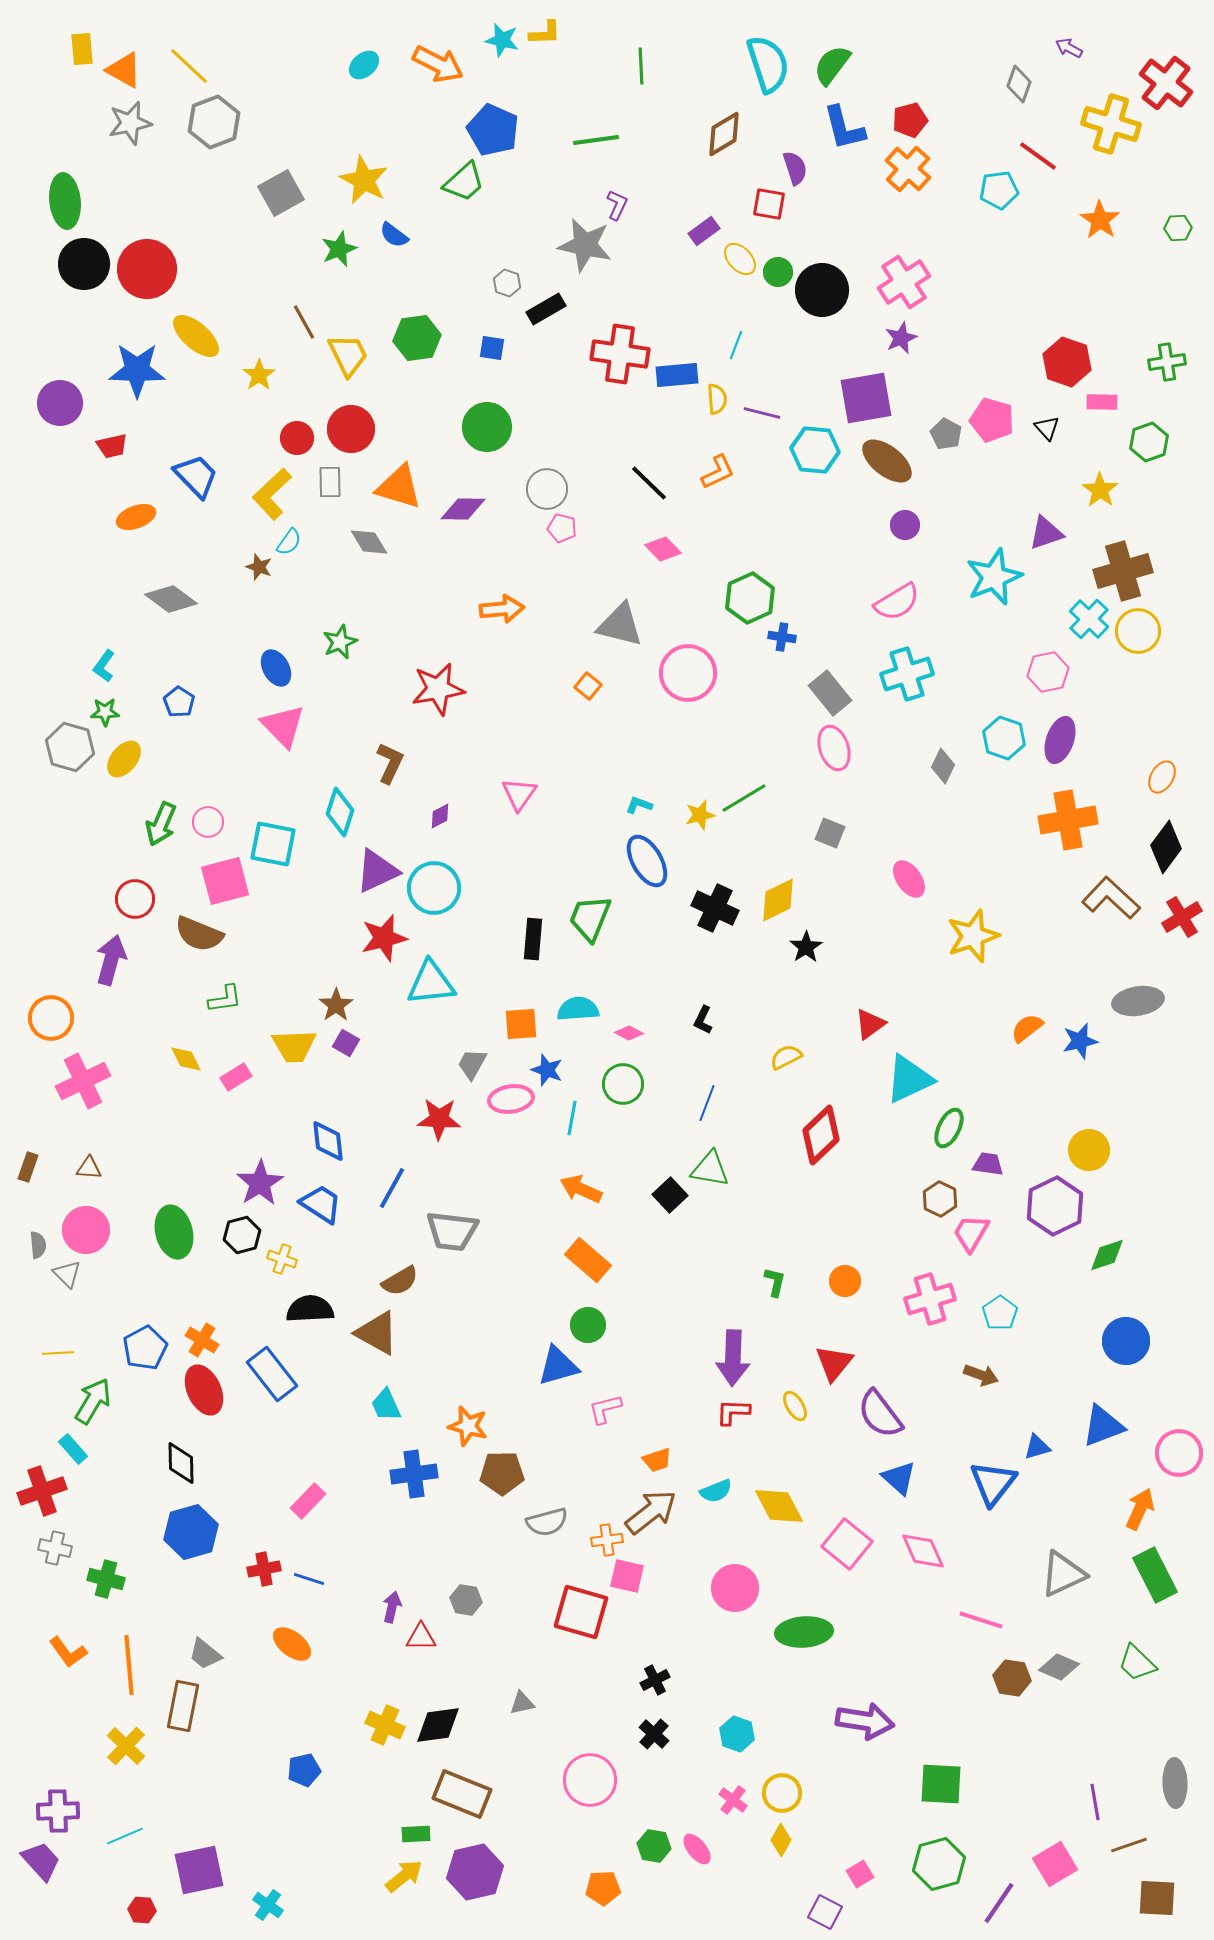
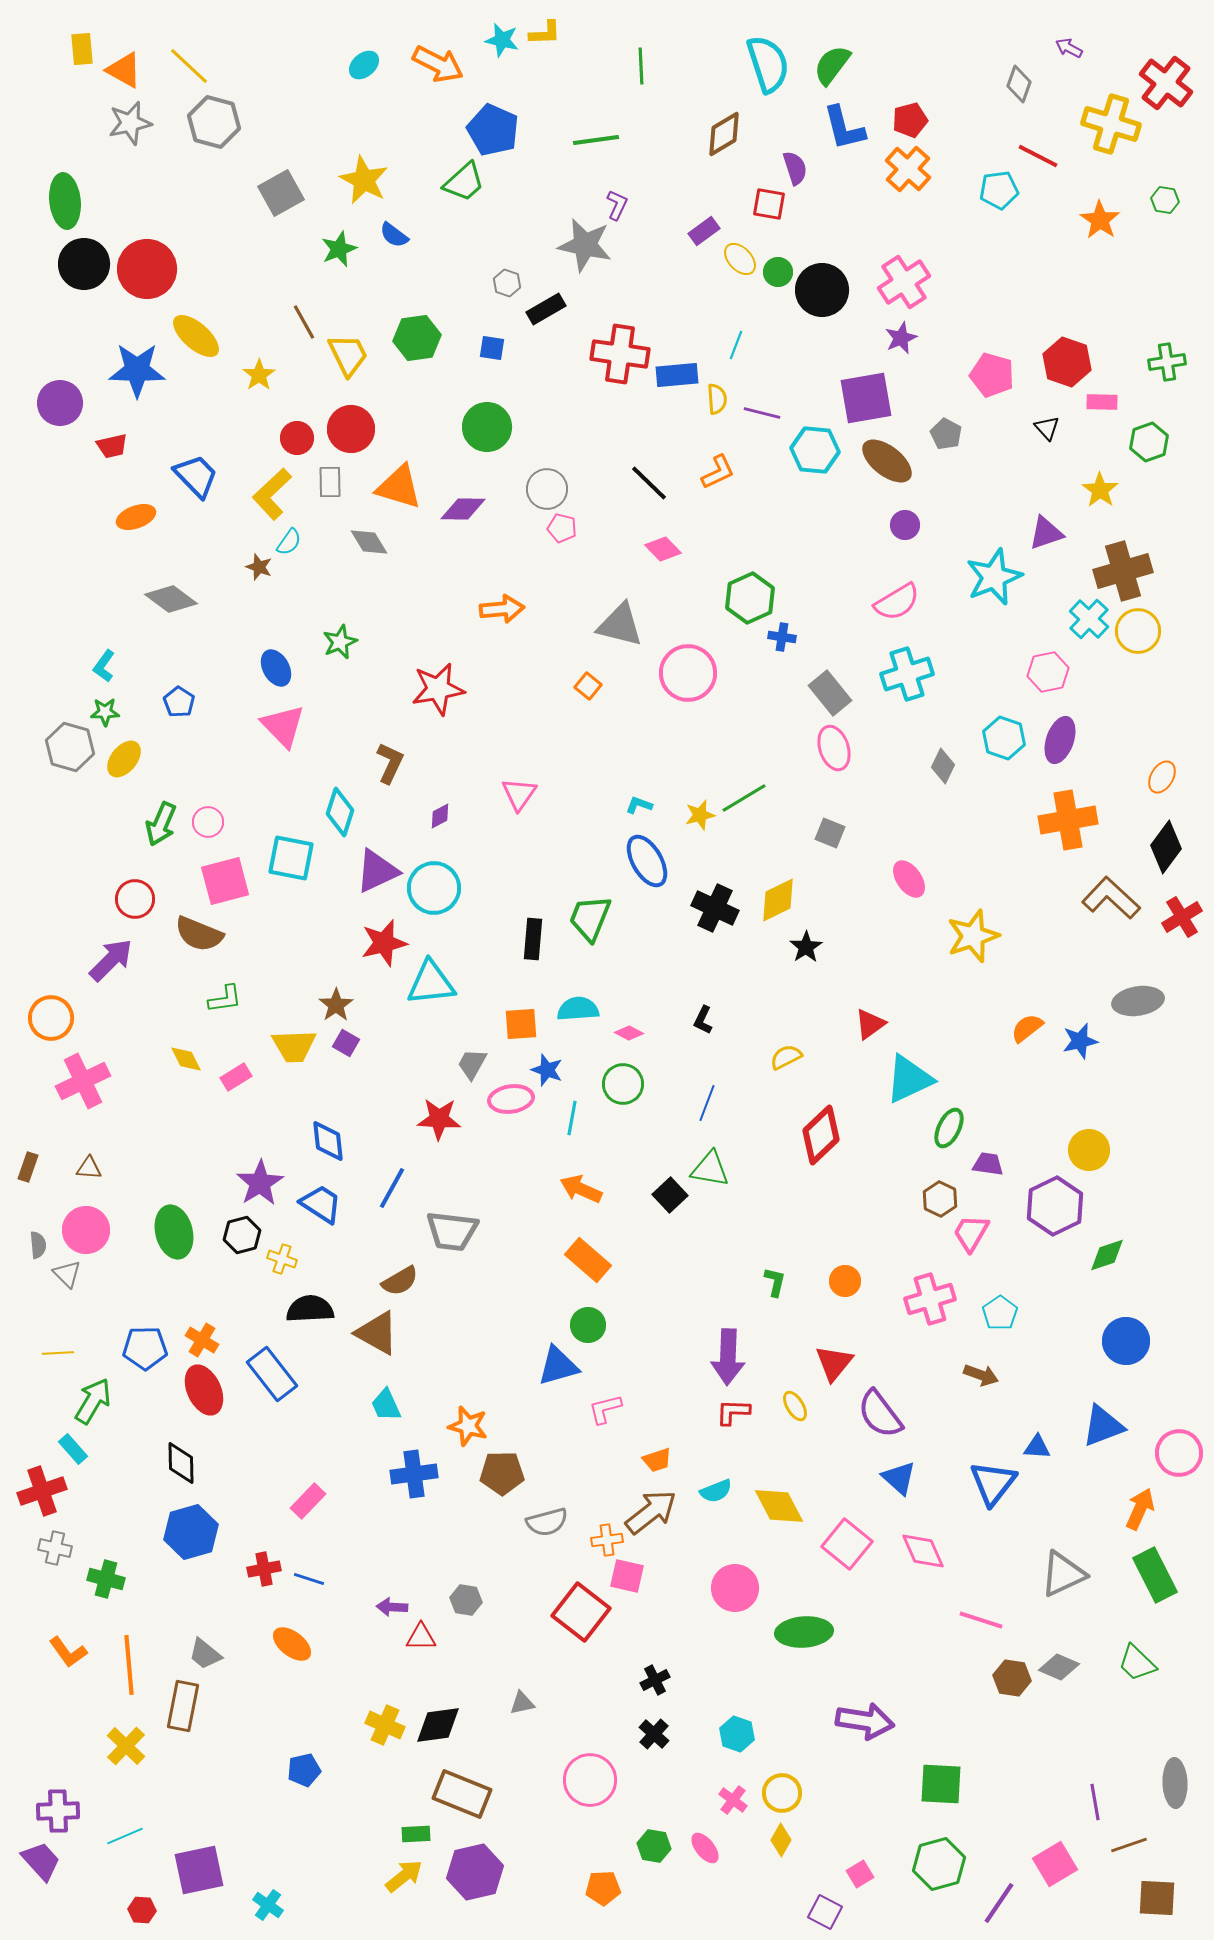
gray hexagon at (214, 122): rotated 24 degrees counterclockwise
red line at (1038, 156): rotated 9 degrees counterclockwise
green hexagon at (1178, 228): moved 13 px left, 28 px up; rotated 12 degrees clockwise
pink pentagon at (992, 420): moved 45 px up
cyan square at (273, 844): moved 18 px right, 14 px down
red star at (384, 938): moved 5 px down
purple arrow at (111, 960): rotated 30 degrees clockwise
blue pentagon at (145, 1348): rotated 27 degrees clockwise
purple arrow at (733, 1358): moved 5 px left, 1 px up
blue triangle at (1037, 1447): rotated 20 degrees clockwise
purple arrow at (392, 1607): rotated 100 degrees counterclockwise
red square at (581, 1612): rotated 22 degrees clockwise
pink ellipse at (697, 1849): moved 8 px right, 1 px up
